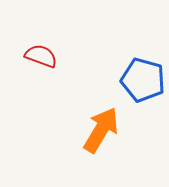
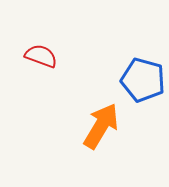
orange arrow: moved 4 px up
